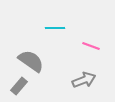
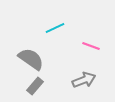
cyan line: rotated 24 degrees counterclockwise
gray semicircle: moved 2 px up
gray rectangle: moved 16 px right
